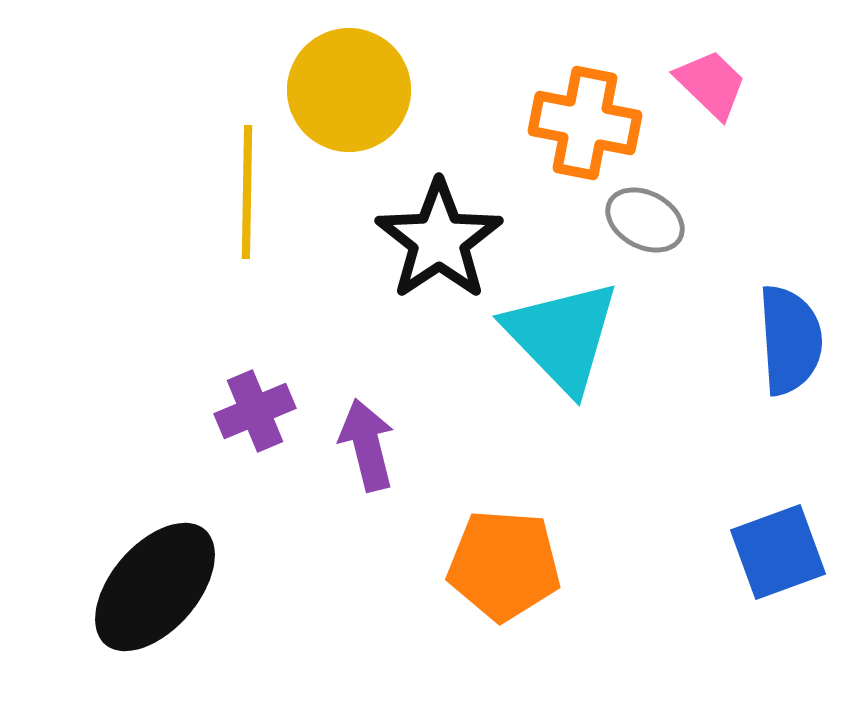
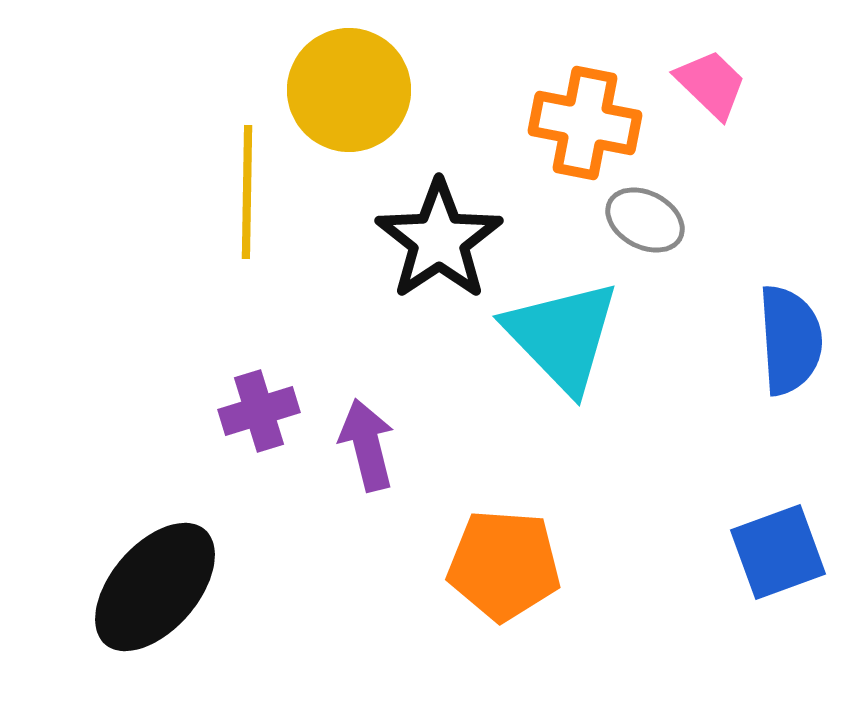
purple cross: moved 4 px right; rotated 6 degrees clockwise
